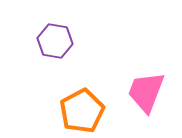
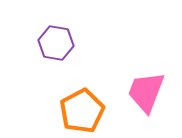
purple hexagon: moved 1 px right, 2 px down
